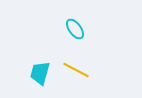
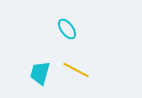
cyan ellipse: moved 8 px left
